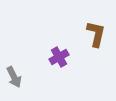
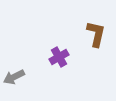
gray arrow: rotated 90 degrees clockwise
